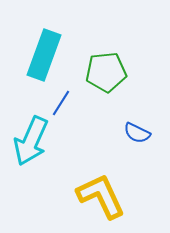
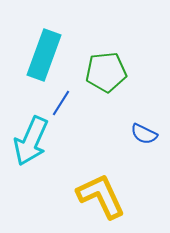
blue semicircle: moved 7 px right, 1 px down
